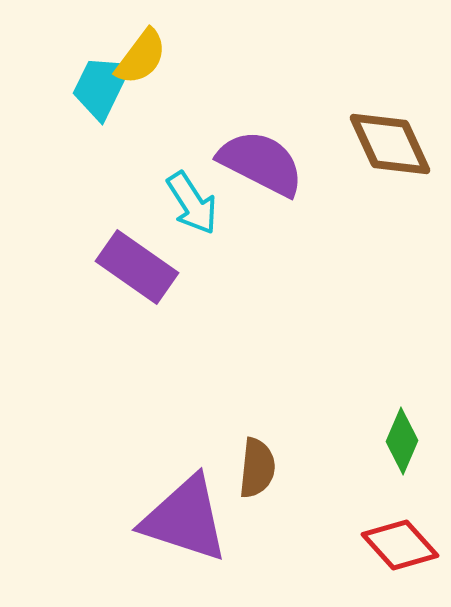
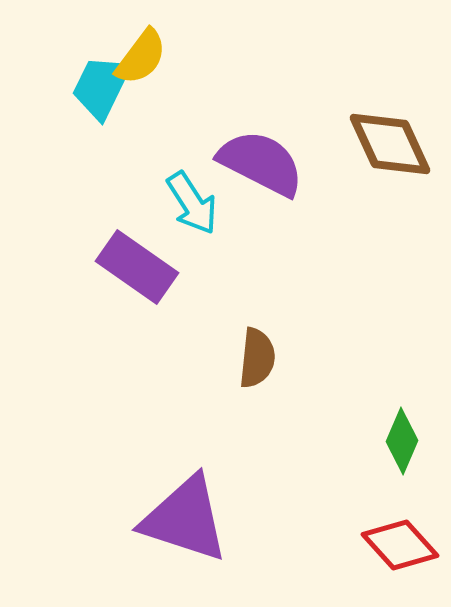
brown semicircle: moved 110 px up
